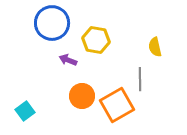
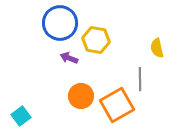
blue circle: moved 8 px right
yellow semicircle: moved 2 px right, 1 px down
purple arrow: moved 1 px right, 2 px up
orange circle: moved 1 px left
cyan square: moved 4 px left, 5 px down
